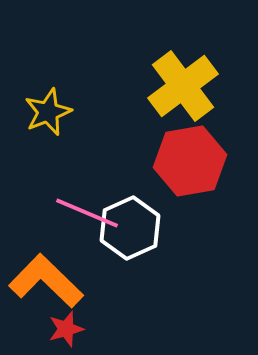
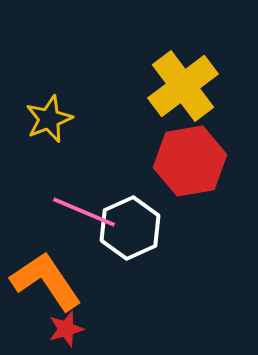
yellow star: moved 1 px right, 7 px down
pink line: moved 3 px left, 1 px up
orange L-shape: rotated 12 degrees clockwise
